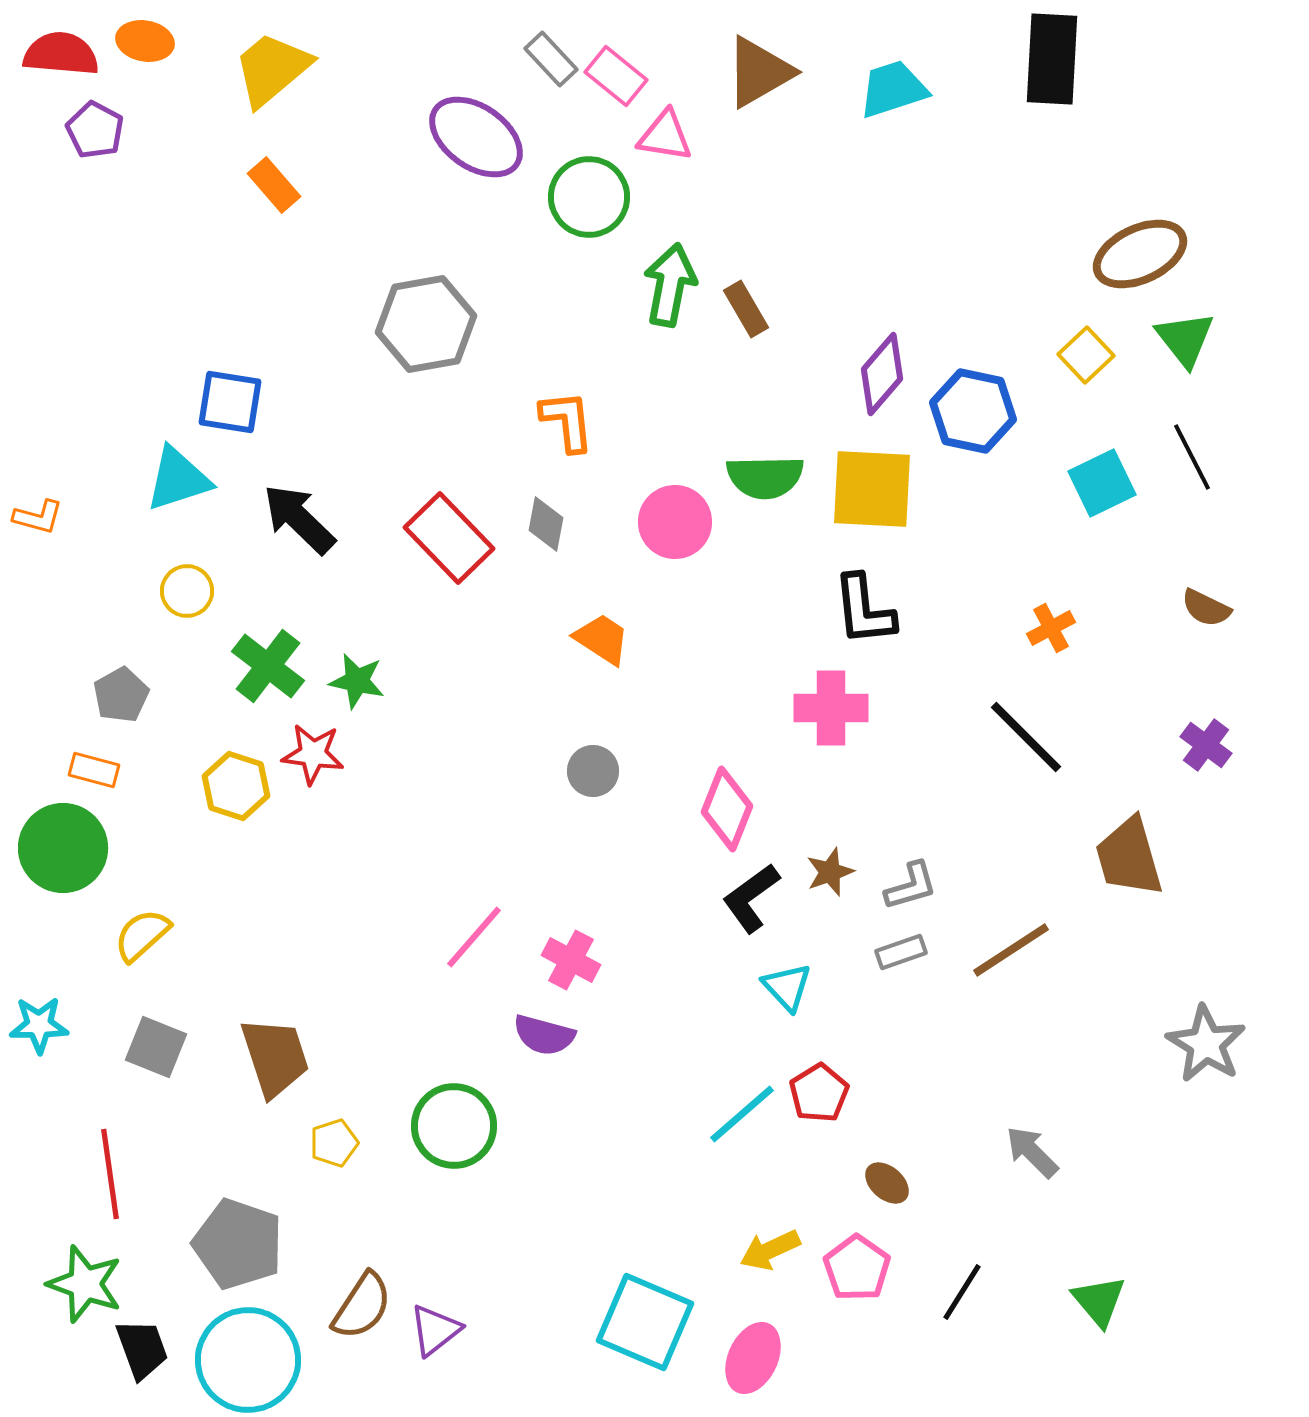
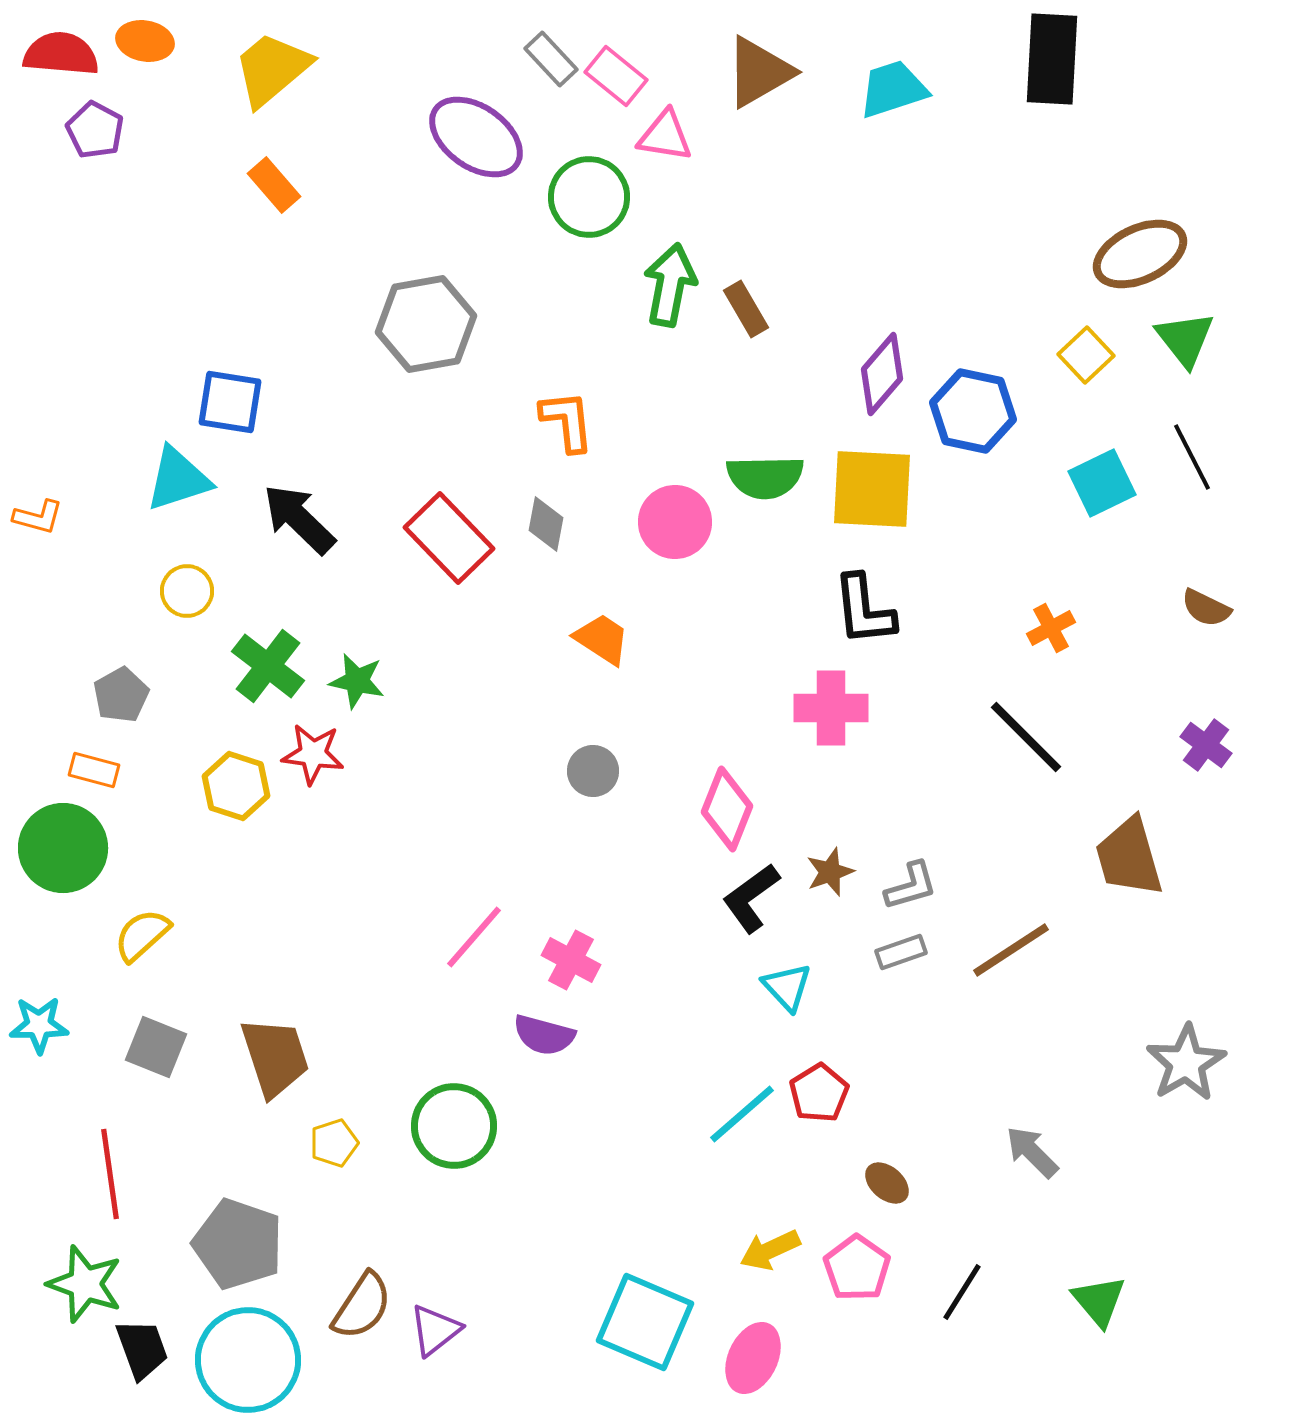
gray star at (1206, 1044): moved 20 px left, 19 px down; rotated 10 degrees clockwise
